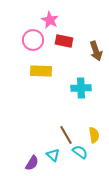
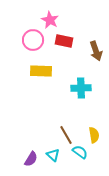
purple semicircle: moved 1 px left, 4 px up
